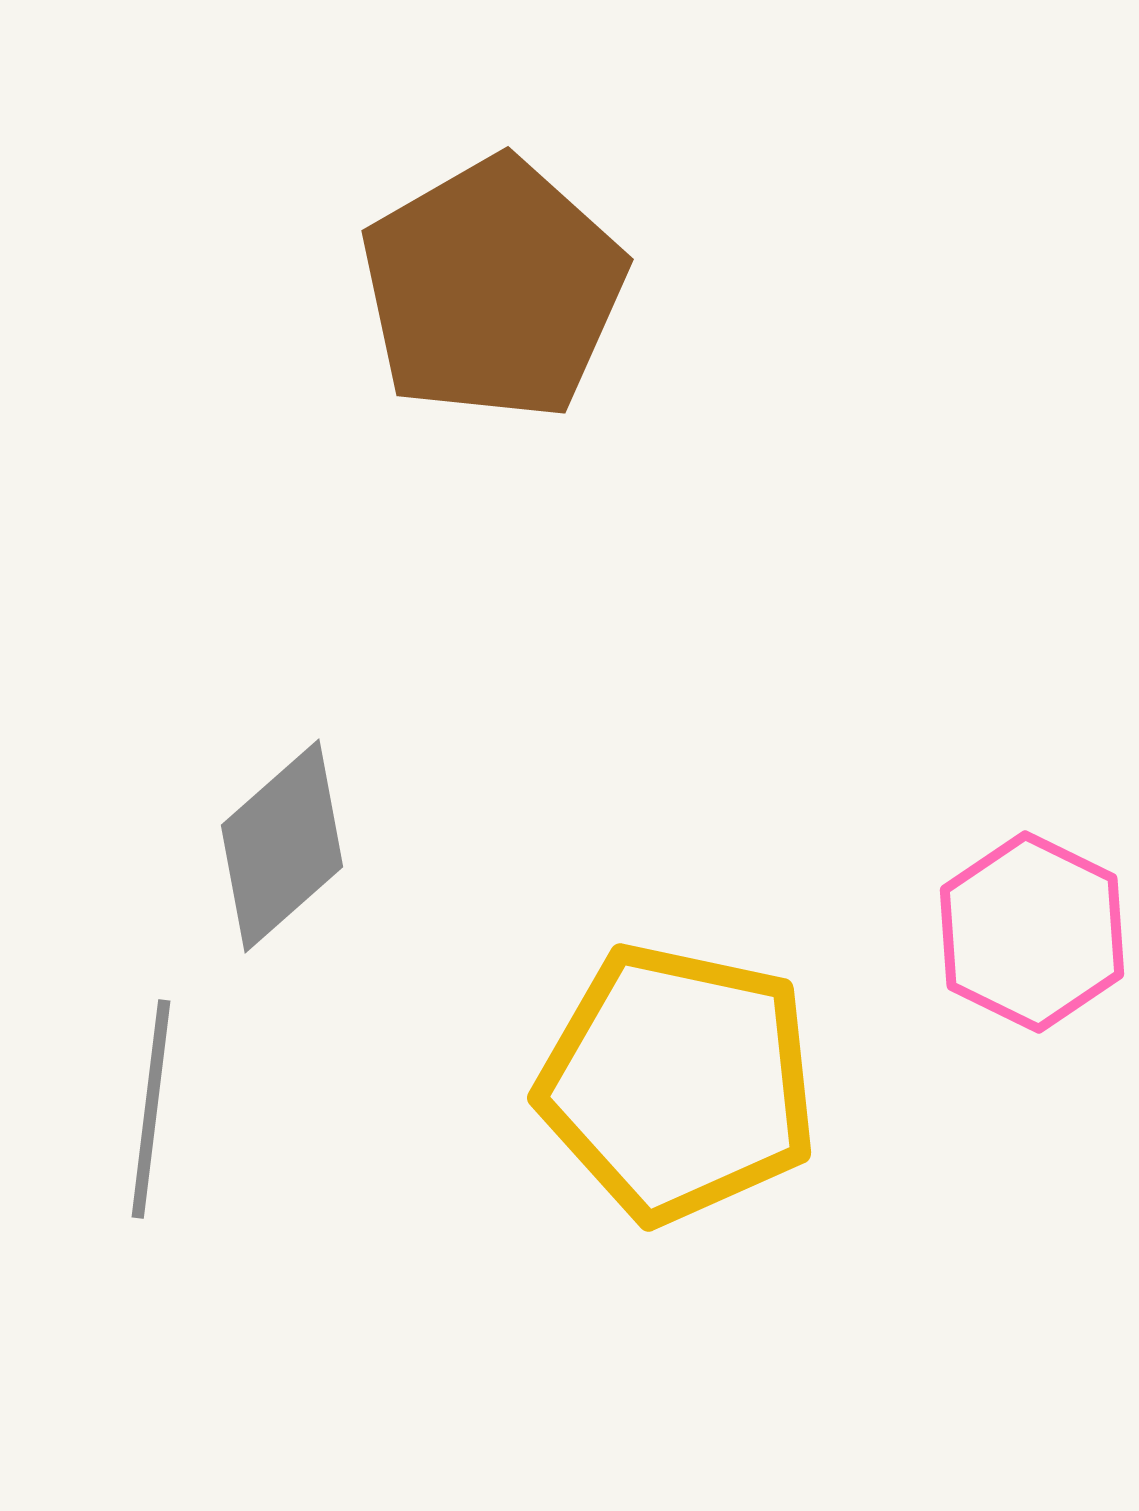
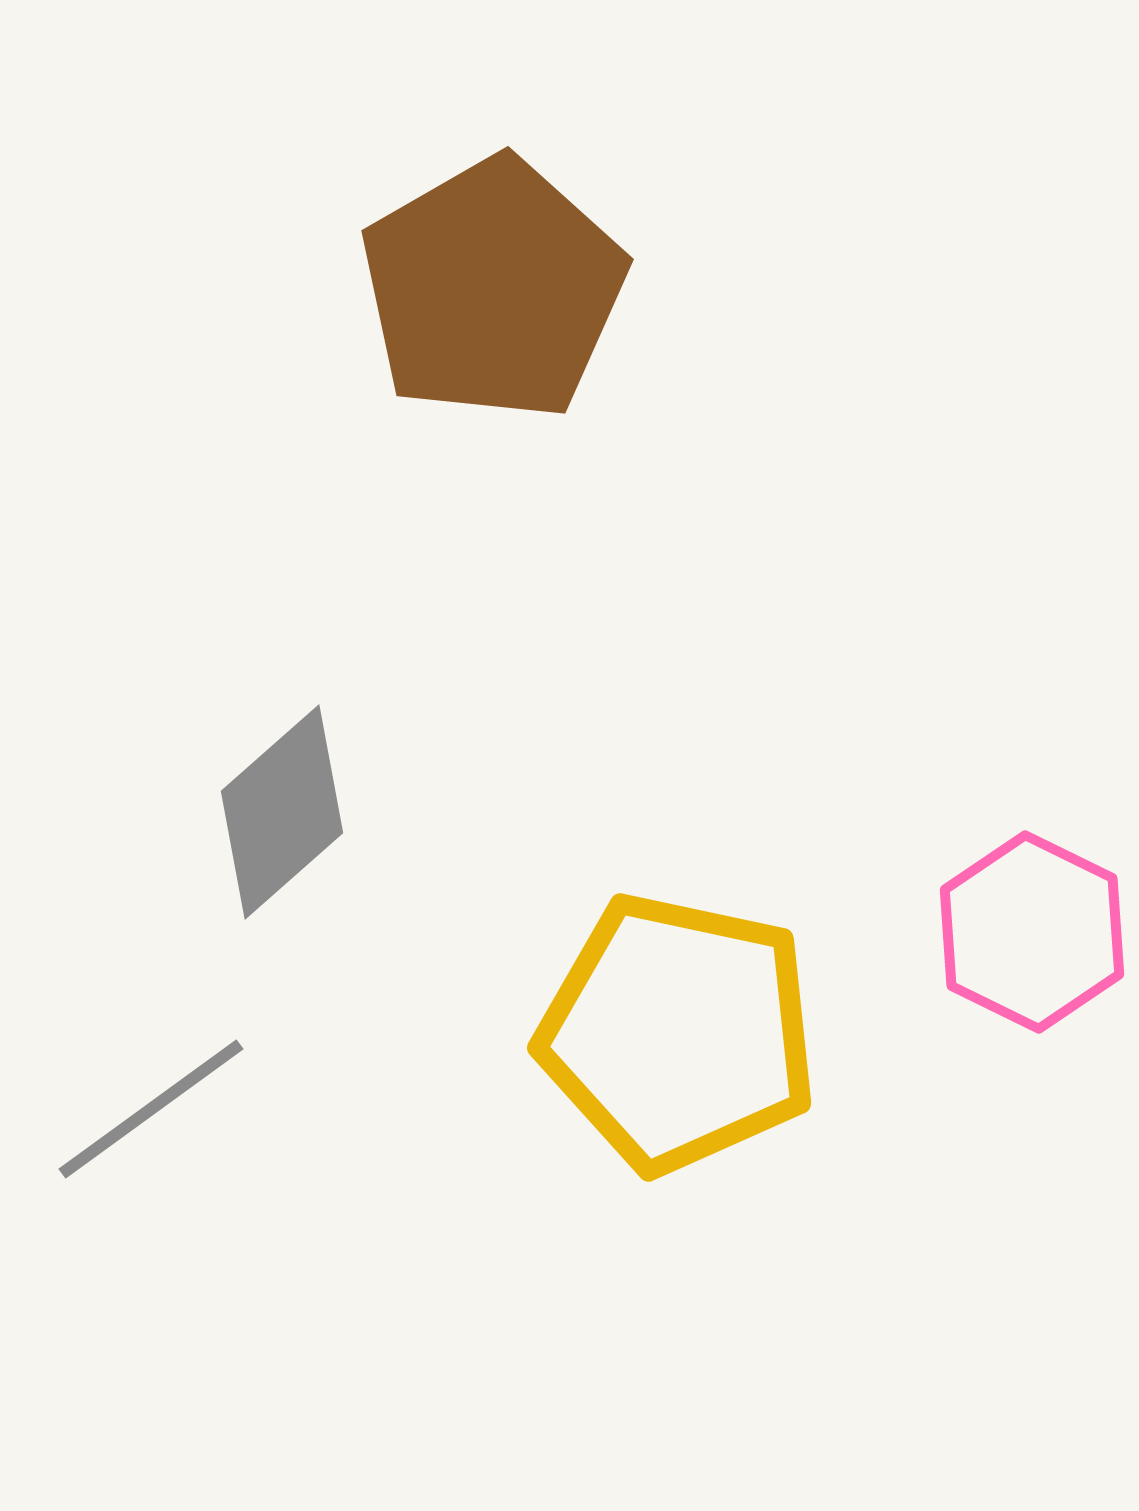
gray diamond: moved 34 px up
yellow pentagon: moved 50 px up
gray line: rotated 47 degrees clockwise
